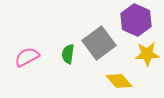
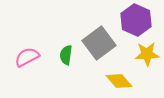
green semicircle: moved 2 px left, 1 px down
